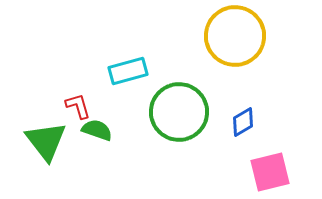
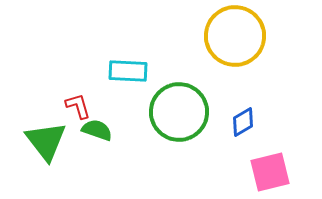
cyan rectangle: rotated 18 degrees clockwise
